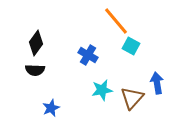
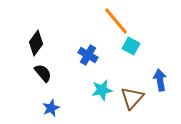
black semicircle: moved 8 px right, 3 px down; rotated 132 degrees counterclockwise
blue arrow: moved 3 px right, 3 px up
